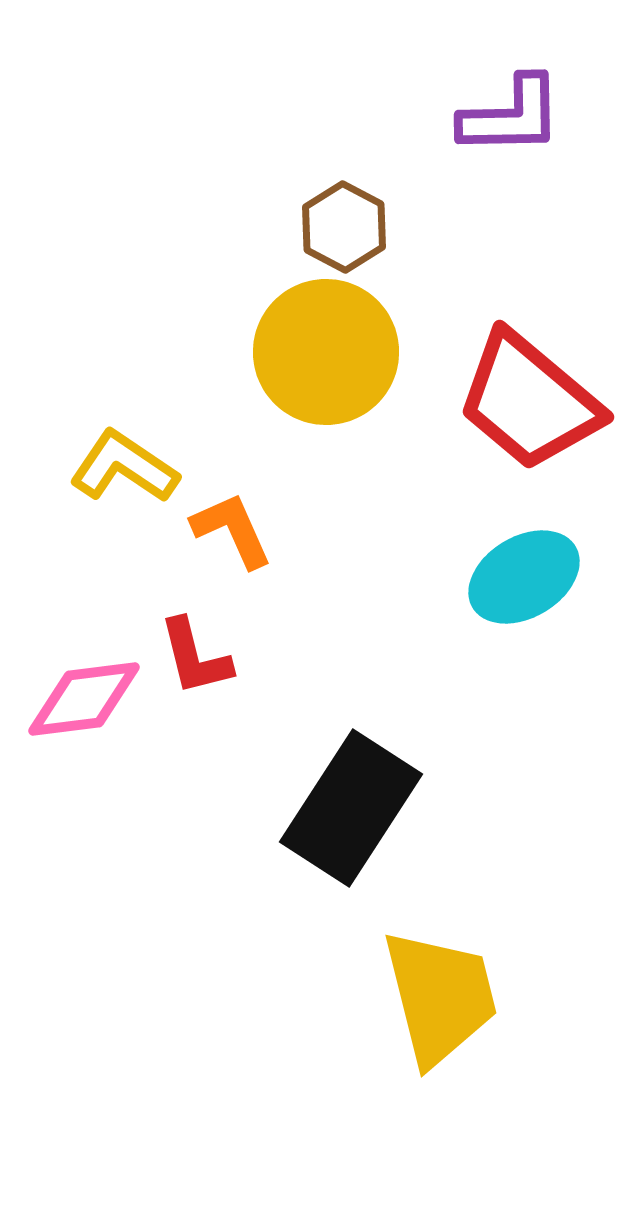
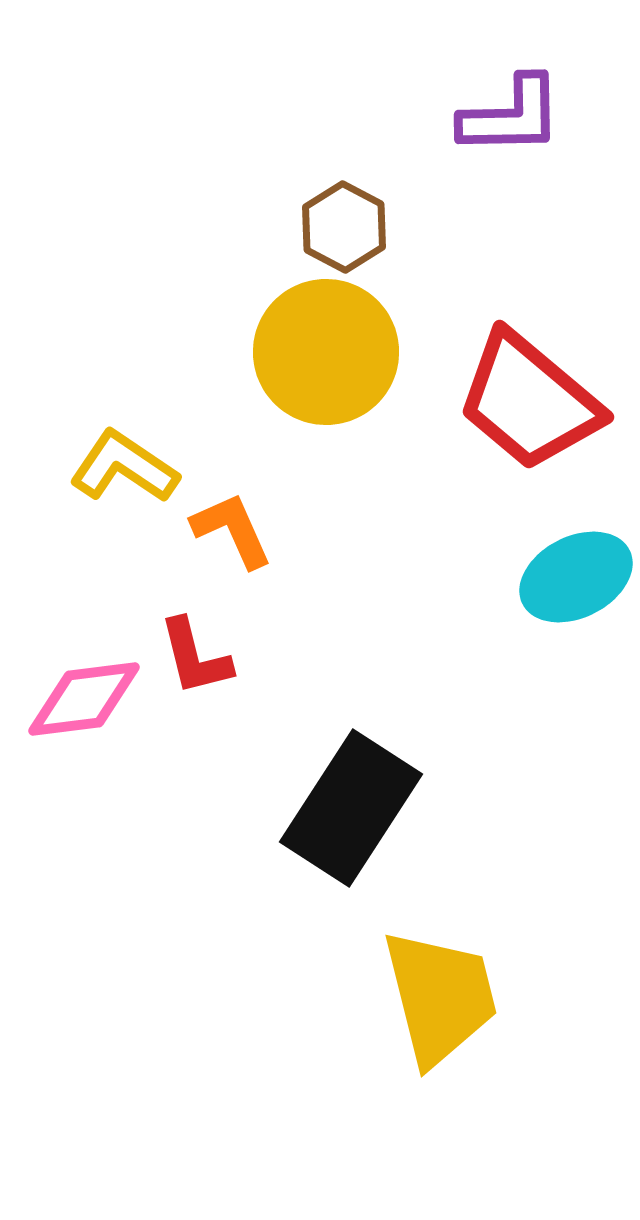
cyan ellipse: moved 52 px right; rotated 4 degrees clockwise
